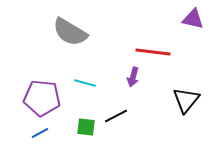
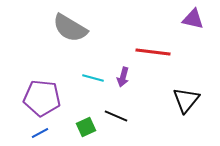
gray semicircle: moved 4 px up
purple arrow: moved 10 px left
cyan line: moved 8 px right, 5 px up
black line: rotated 50 degrees clockwise
green square: rotated 30 degrees counterclockwise
